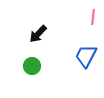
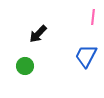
green circle: moved 7 px left
